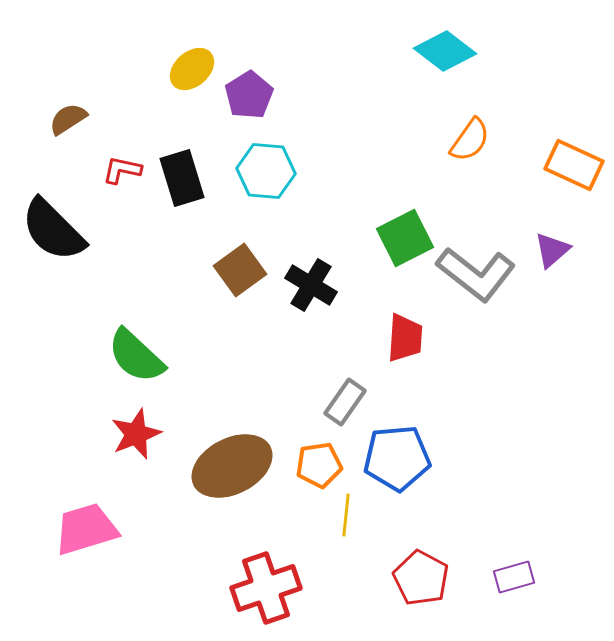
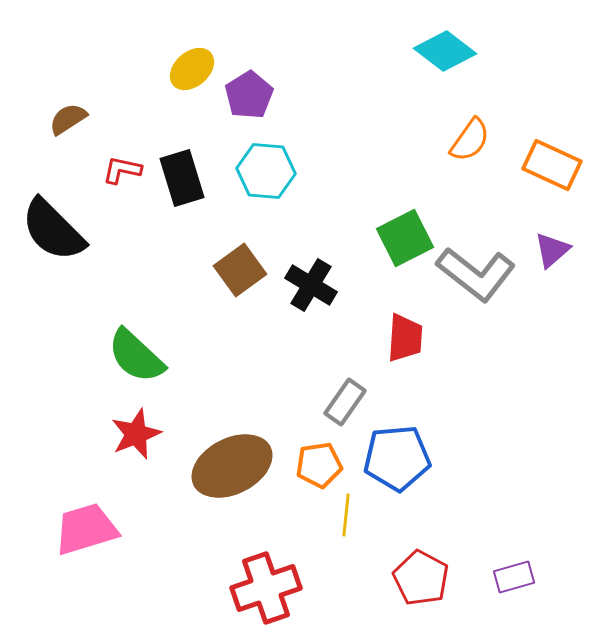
orange rectangle: moved 22 px left
